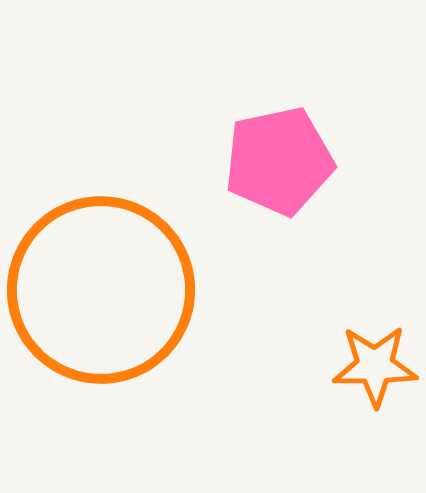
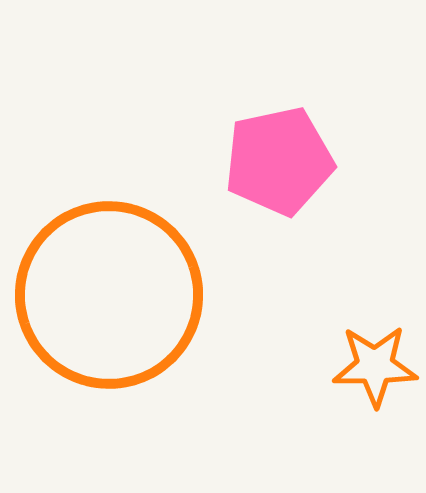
orange circle: moved 8 px right, 5 px down
